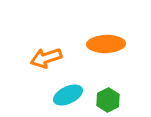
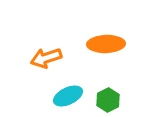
cyan ellipse: moved 1 px down
